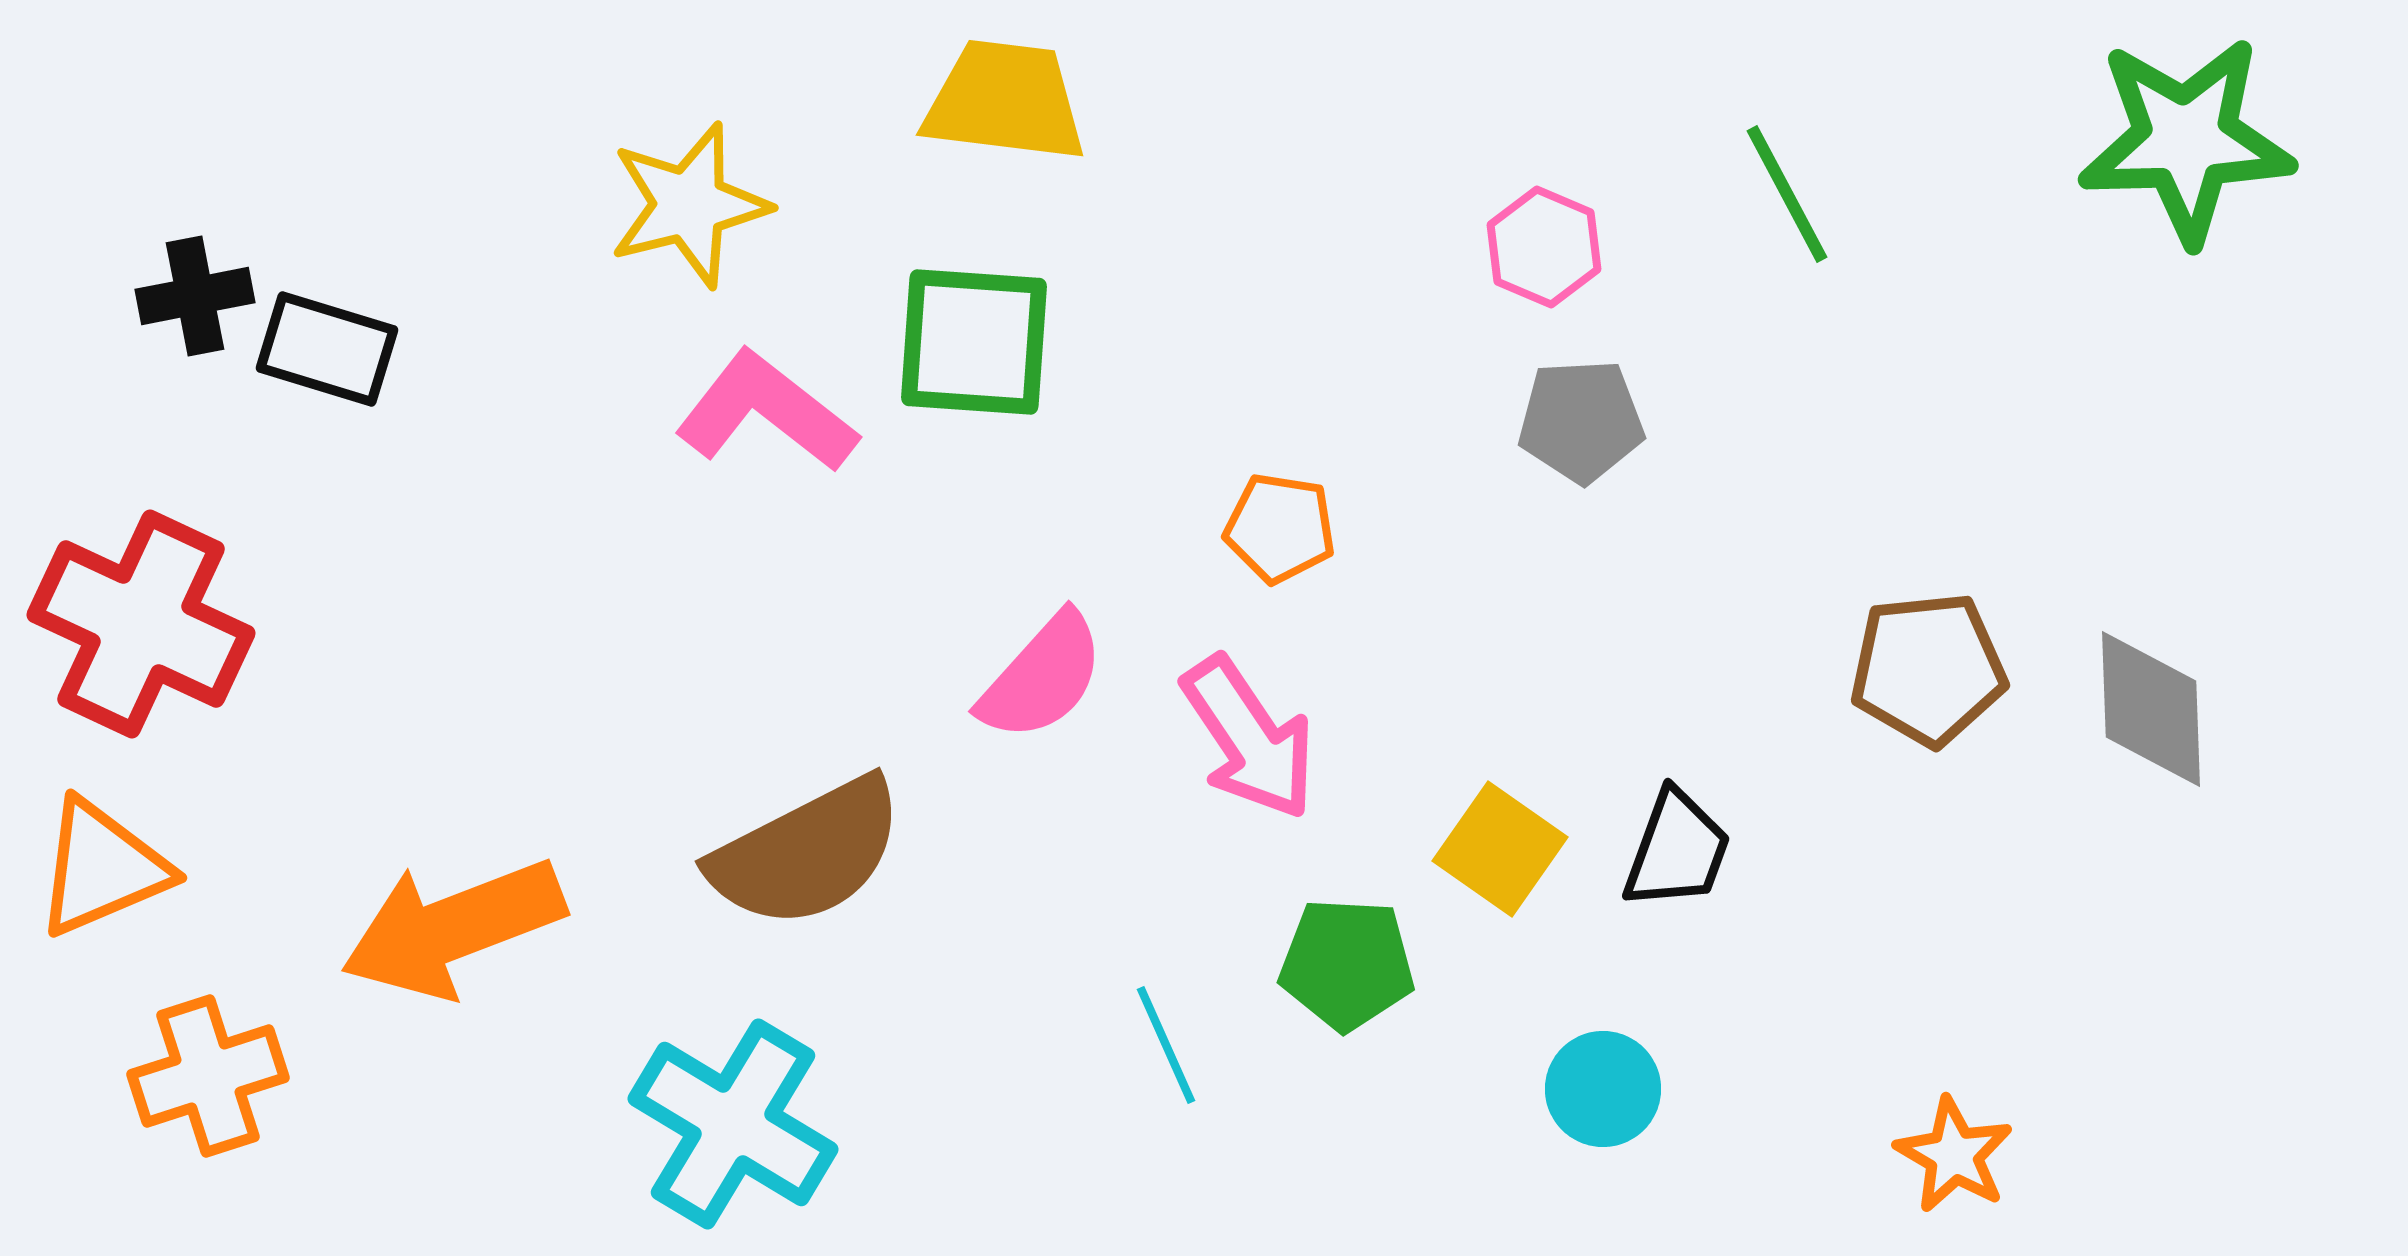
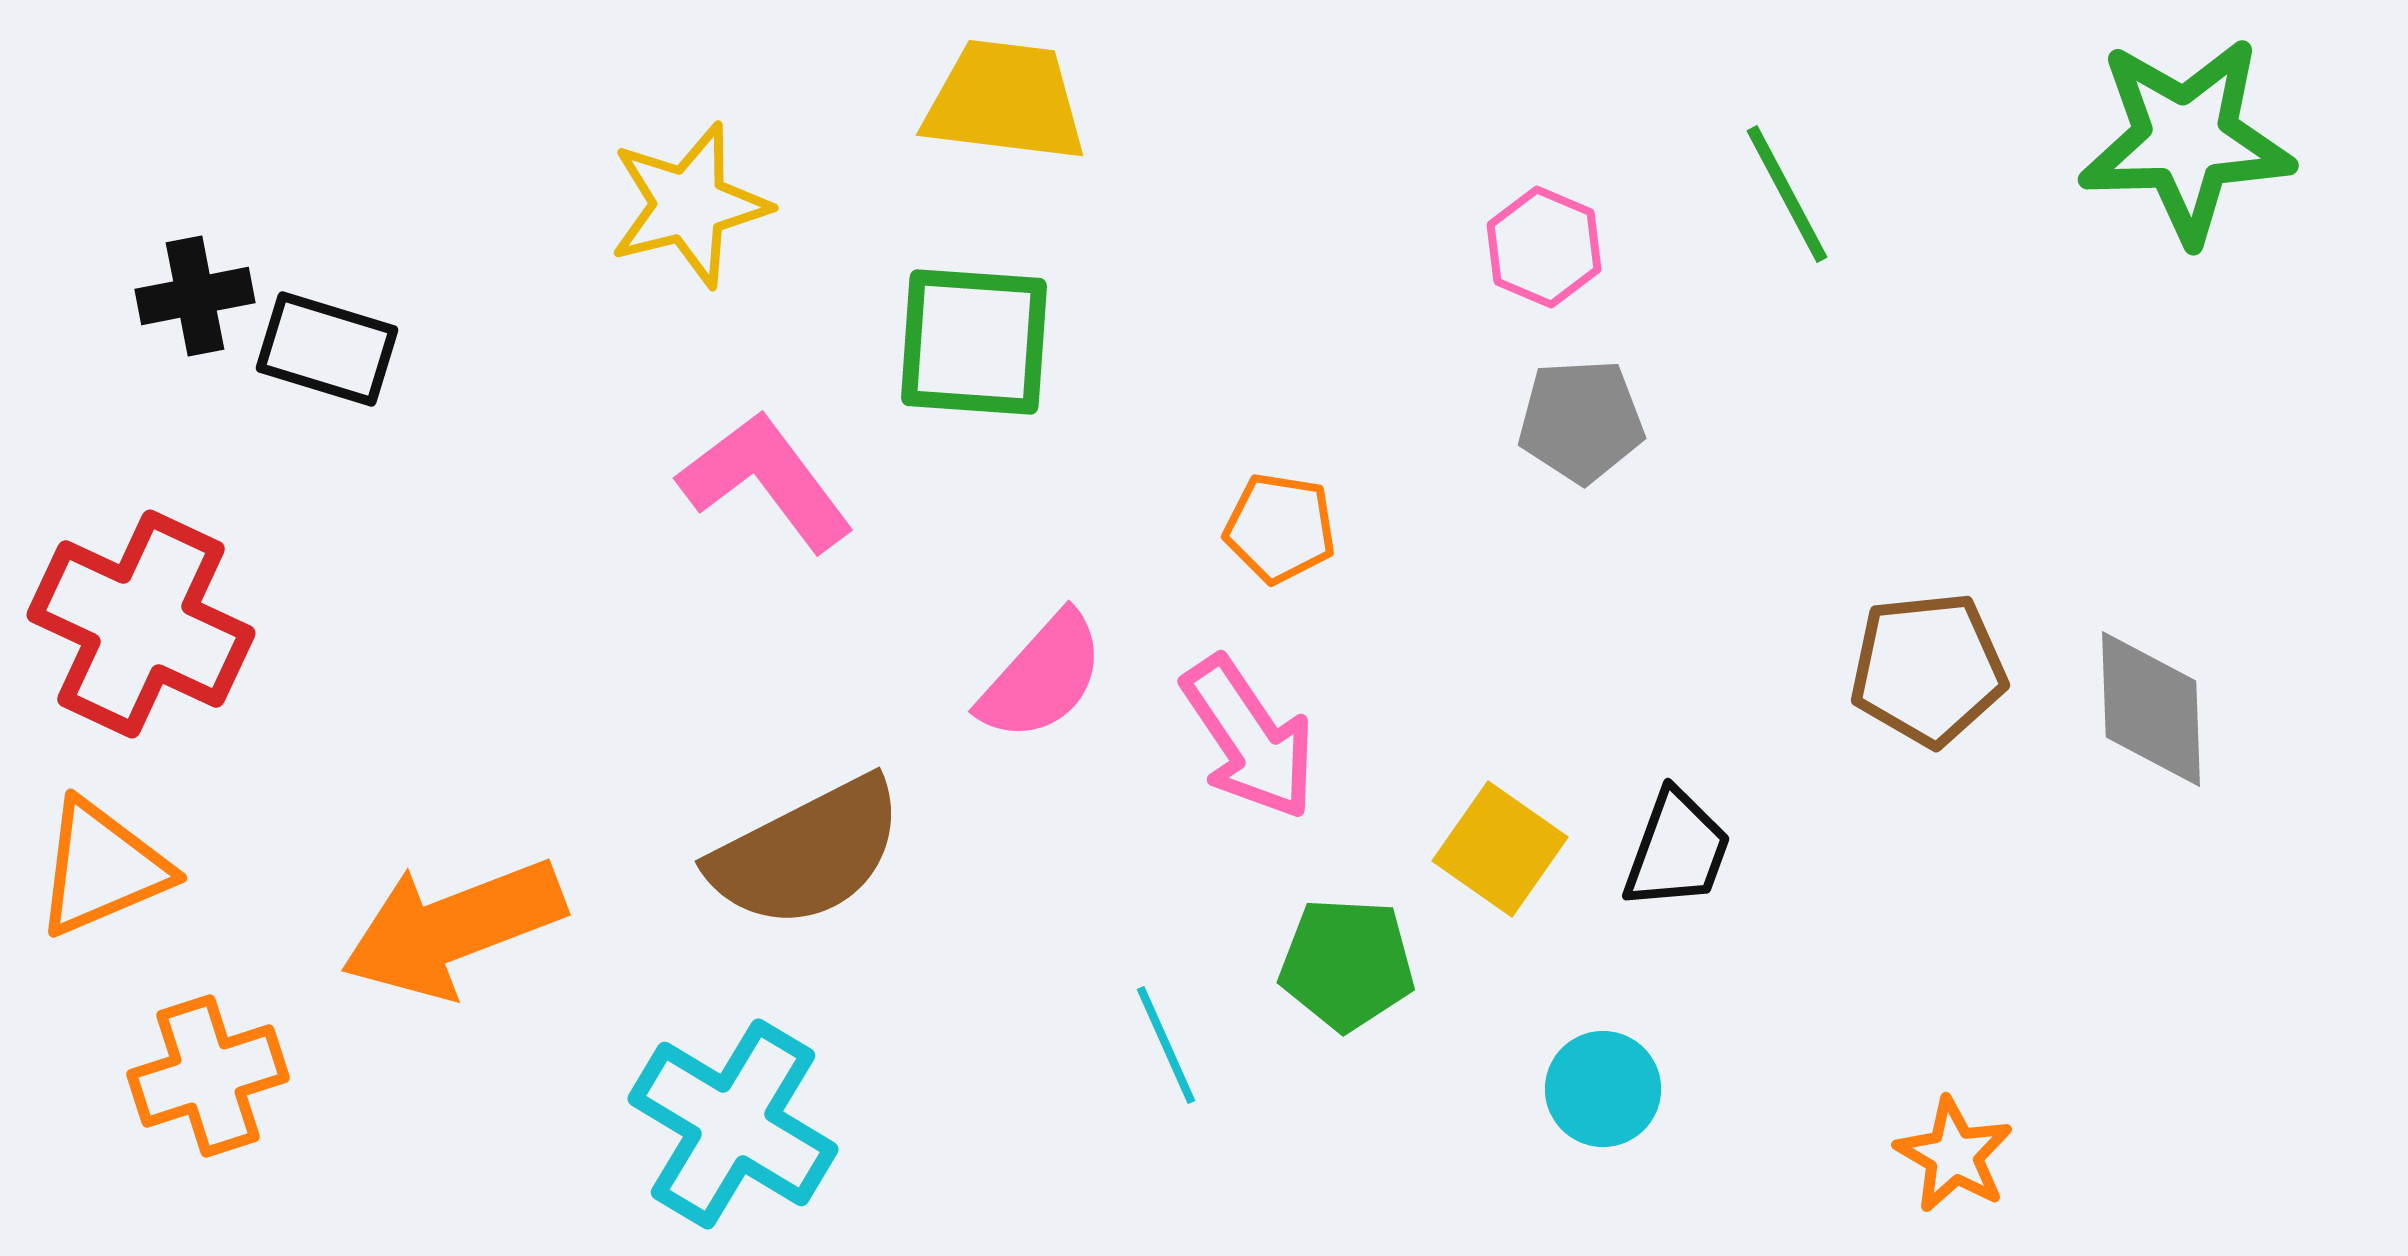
pink L-shape: moved 69 px down; rotated 15 degrees clockwise
